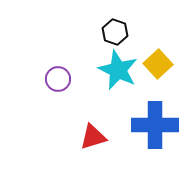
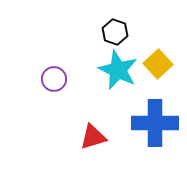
purple circle: moved 4 px left
blue cross: moved 2 px up
